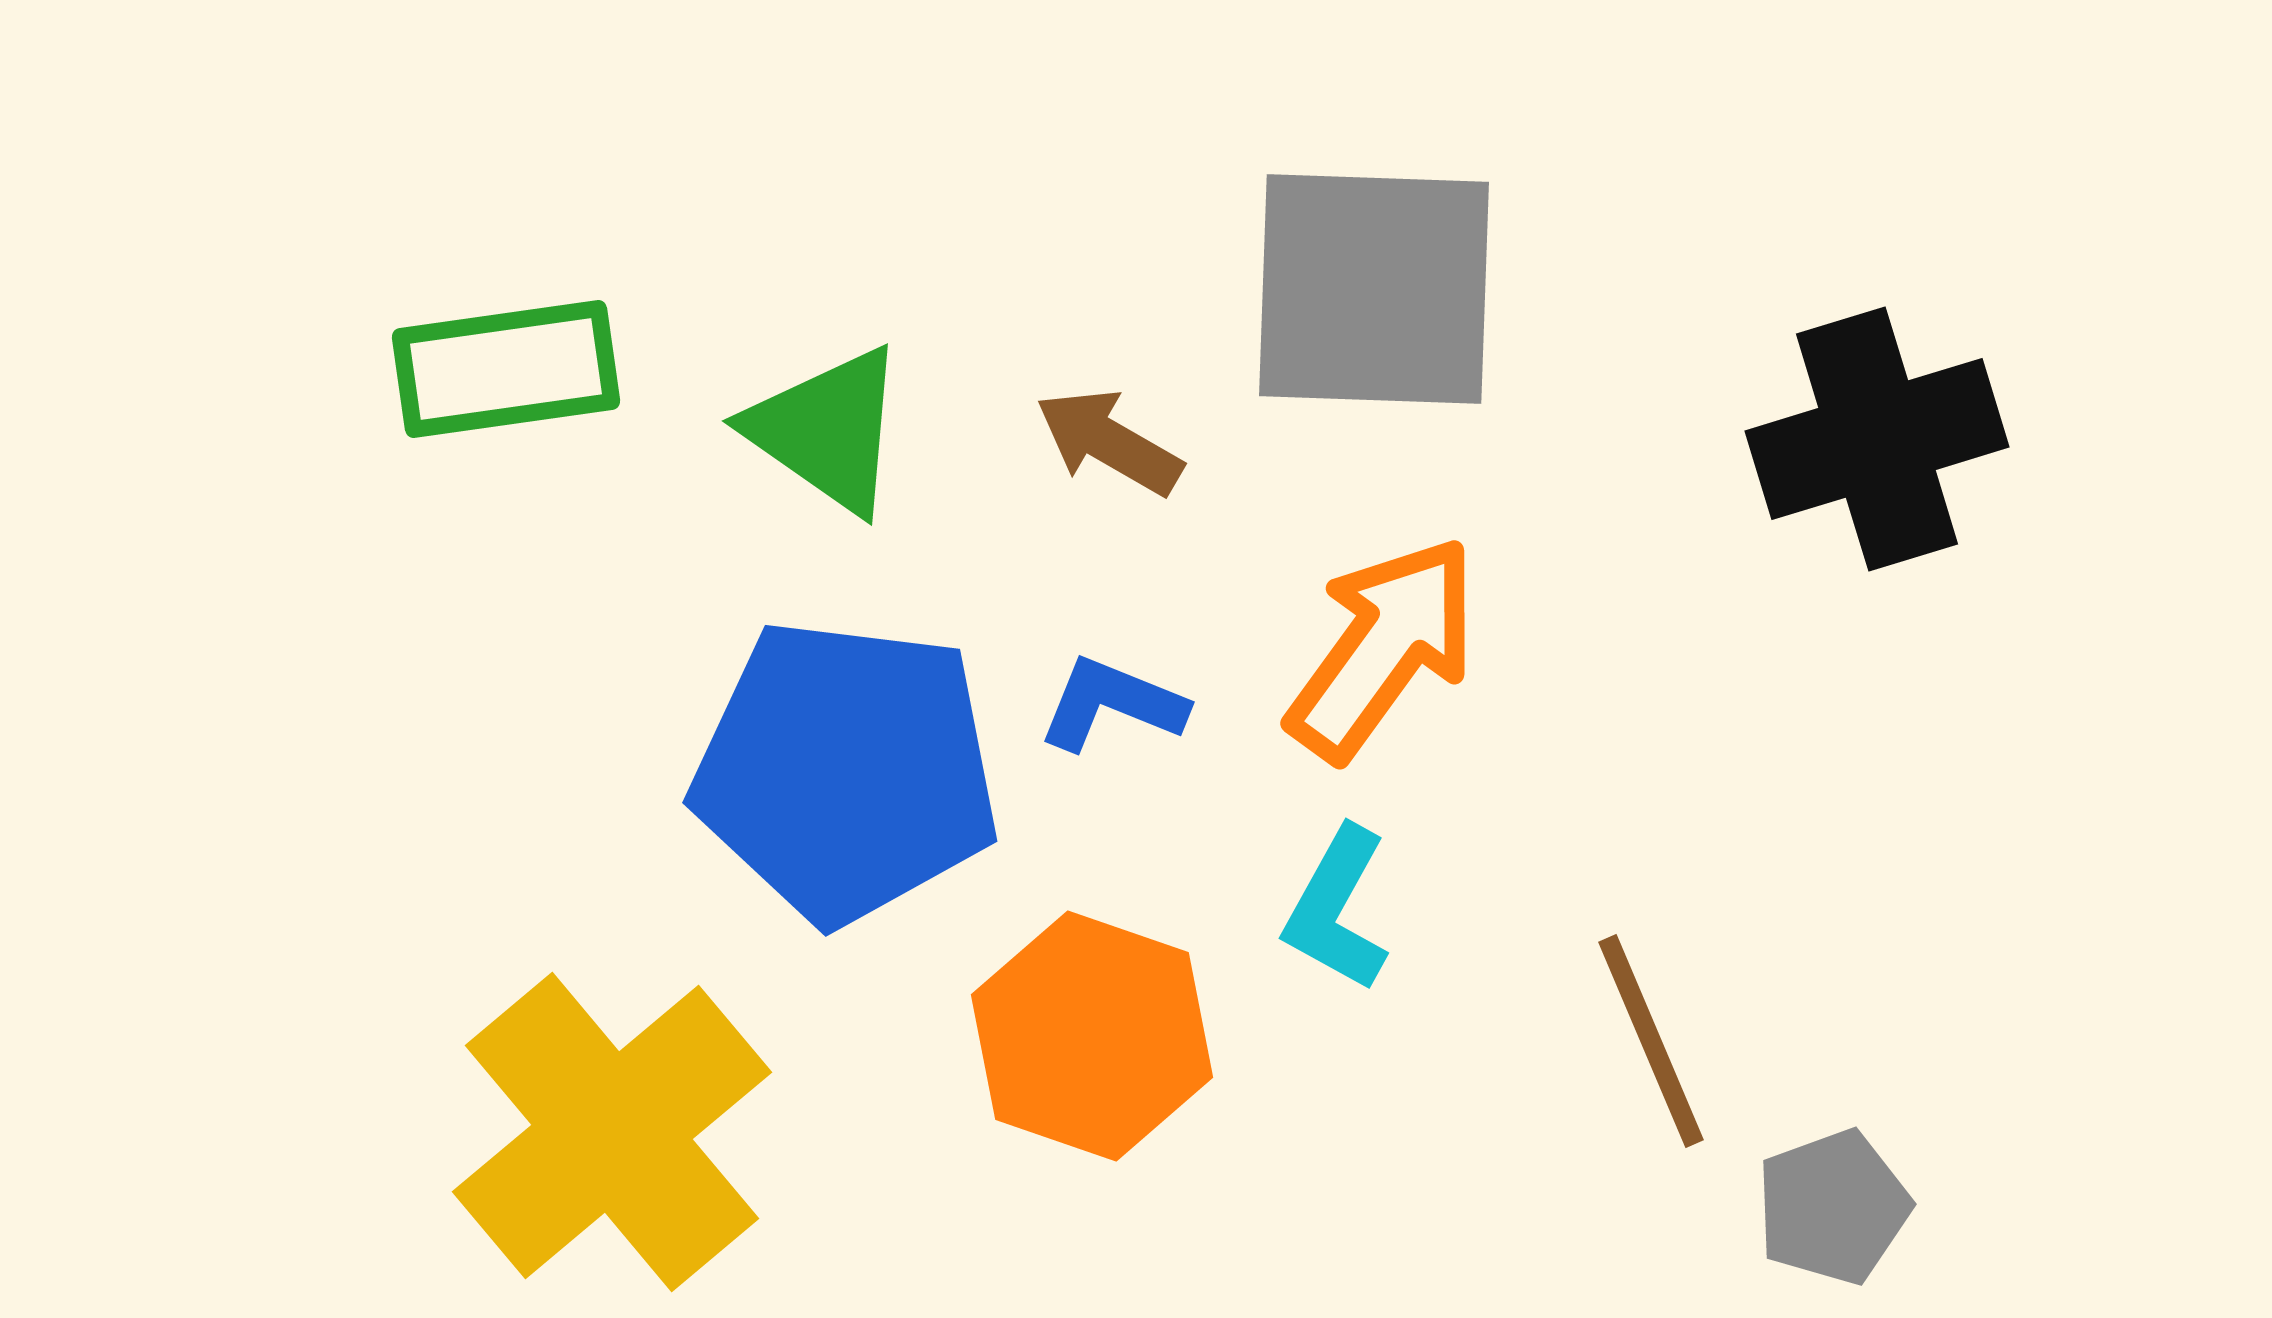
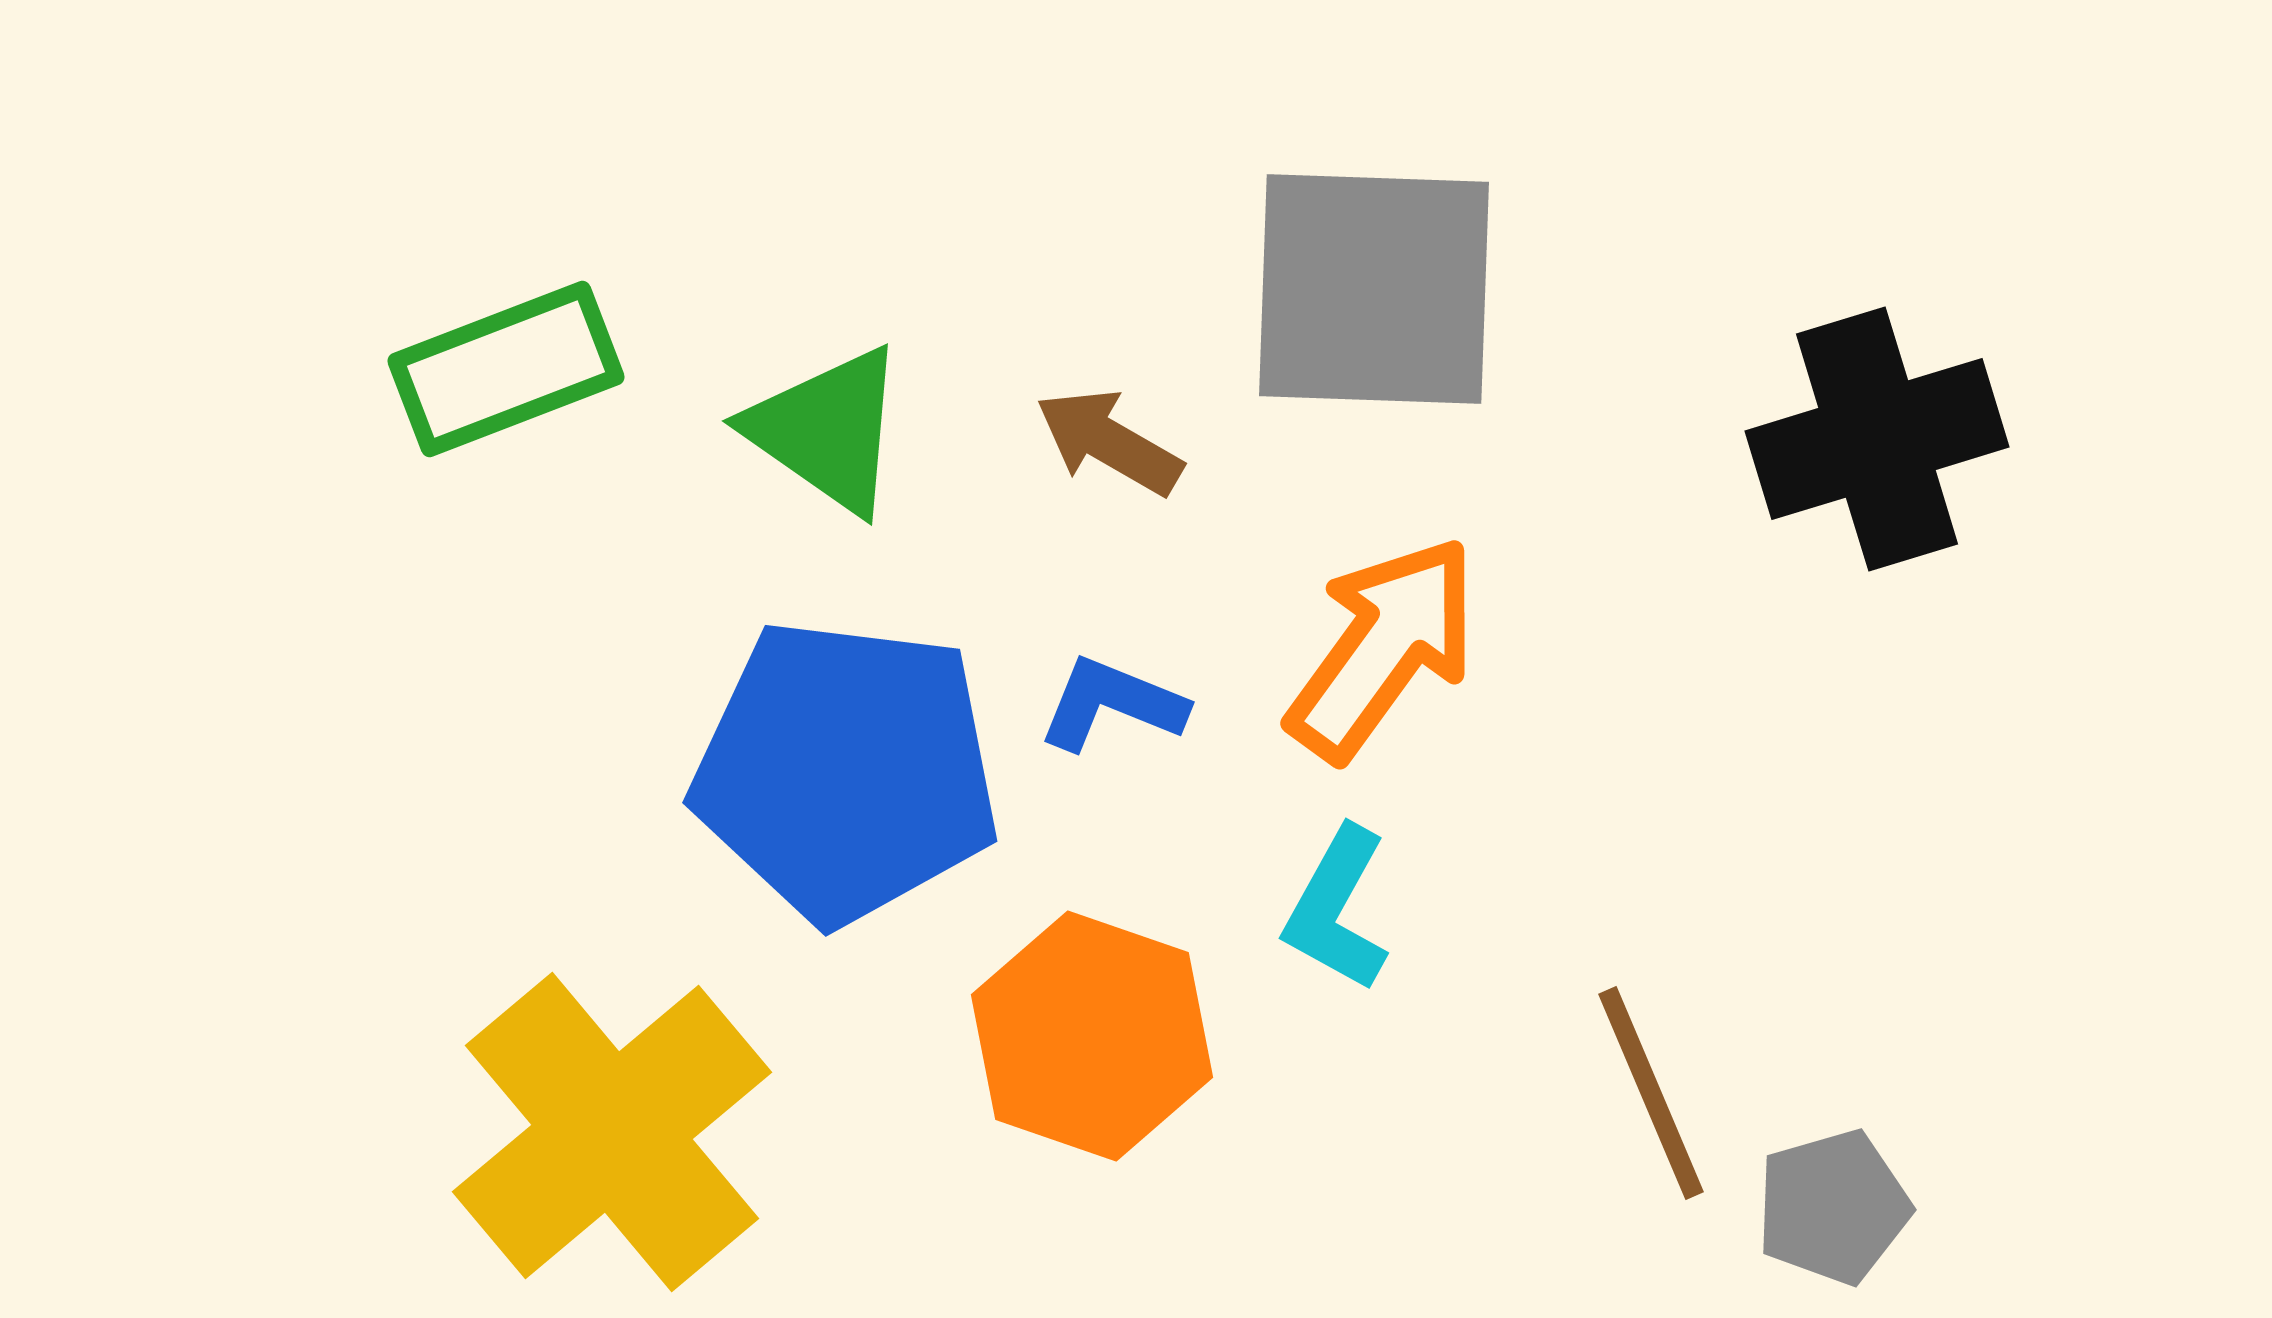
green rectangle: rotated 13 degrees counterclockwise
brown line: moved 52 px down
gray pentagon: rotated 4 degrees clockwise
